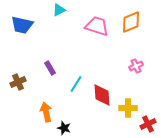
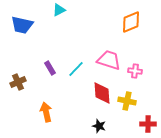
pink trapezoid: moved 12 px right, 34 px down
pink cross: moved 1 px left, 5 px down; rotated 32 degrees clockwise
cyan line: moved 15 px up; rotated 12 degrees clockwise
red diamond: moved 2 px up
yellow cross: moved 1 px left, 7 px up; rotated 12 degrees clockwise
red cross: rotated 28 degrees clockwise
black star: moved 35 px right, 2 px up
